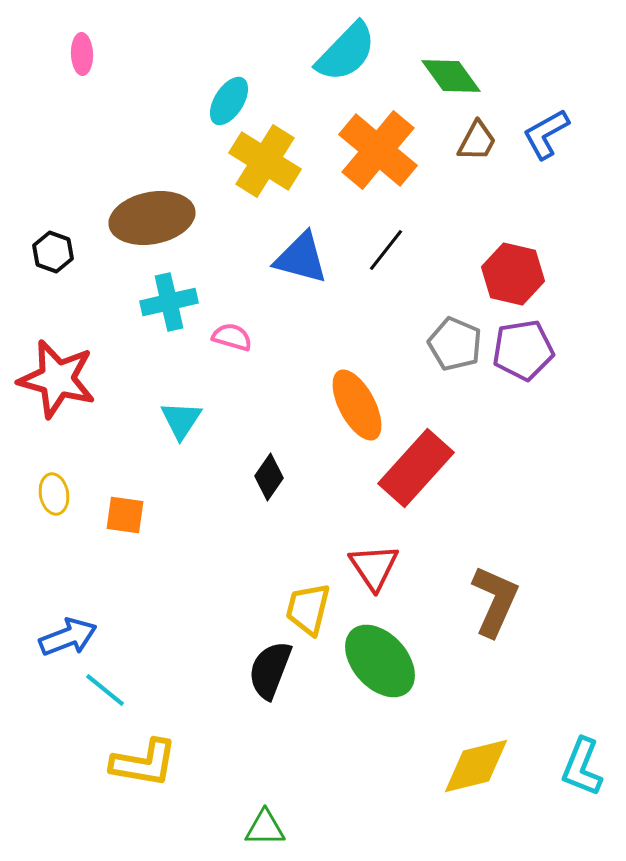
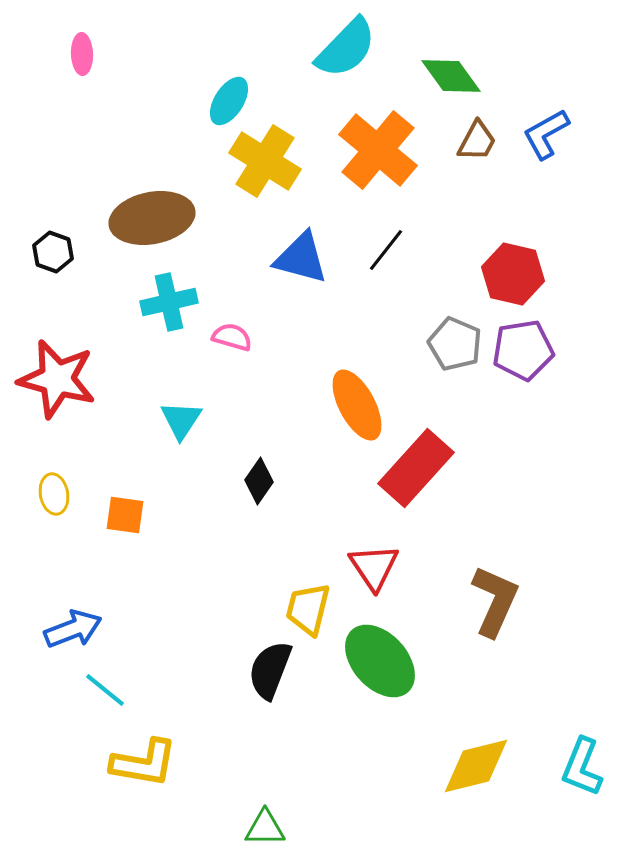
cyan semicircle: moved 4 px up
black diamond: moved 10 px left, 4 px down
blue arrow: moved 5 px right, 8 px up
